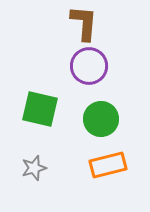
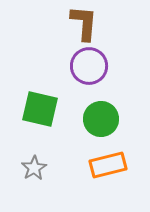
gray star: rotated 15 degrees counterclockwise
